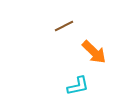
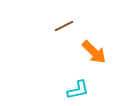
cyan L-shape: moved 4 px down
